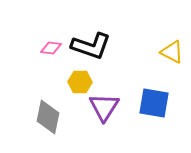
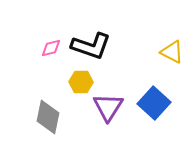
pink diamond: rotated 20 degrees counterclockwise
yellow hexagon: moved 1 px right
blue square: rotated 32 degrees clockwise
purple triangle: moved 4 px right
